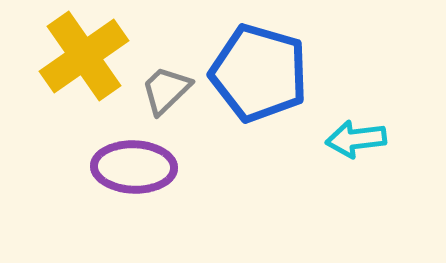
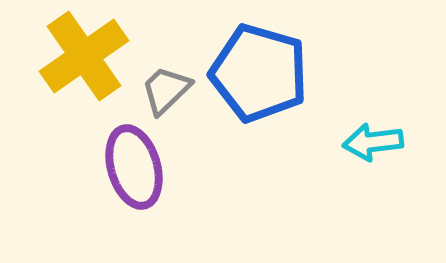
cyan arrow: moved 17 px right, 3 px down
purple ellipse: rotated 72 degrees clockwise
